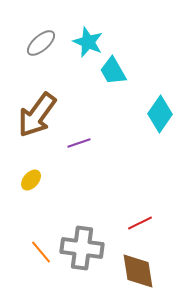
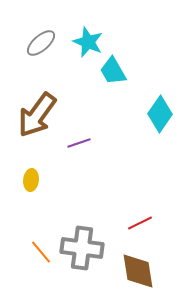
yellow ellipse: rotated 35 degrees counterclockwise
